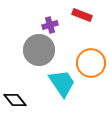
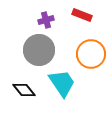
purple cross: moved 4 px left, 5 px up
orange circle: moved 9 px up
black diamond: moved 9 px right, 10 px up
